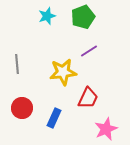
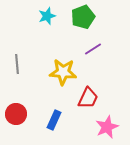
purple line: moved 4 px right, 2 px up
yellow star: rotated 12 degrees clockwise
red circle: moved 6 px left, 6 px down
blue rectangle: moved 2 px down
pink star: moved 1 px right, 2 px up
